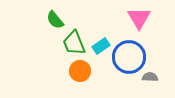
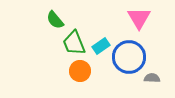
gray semicircle: moved 2 px right, 1 px down
